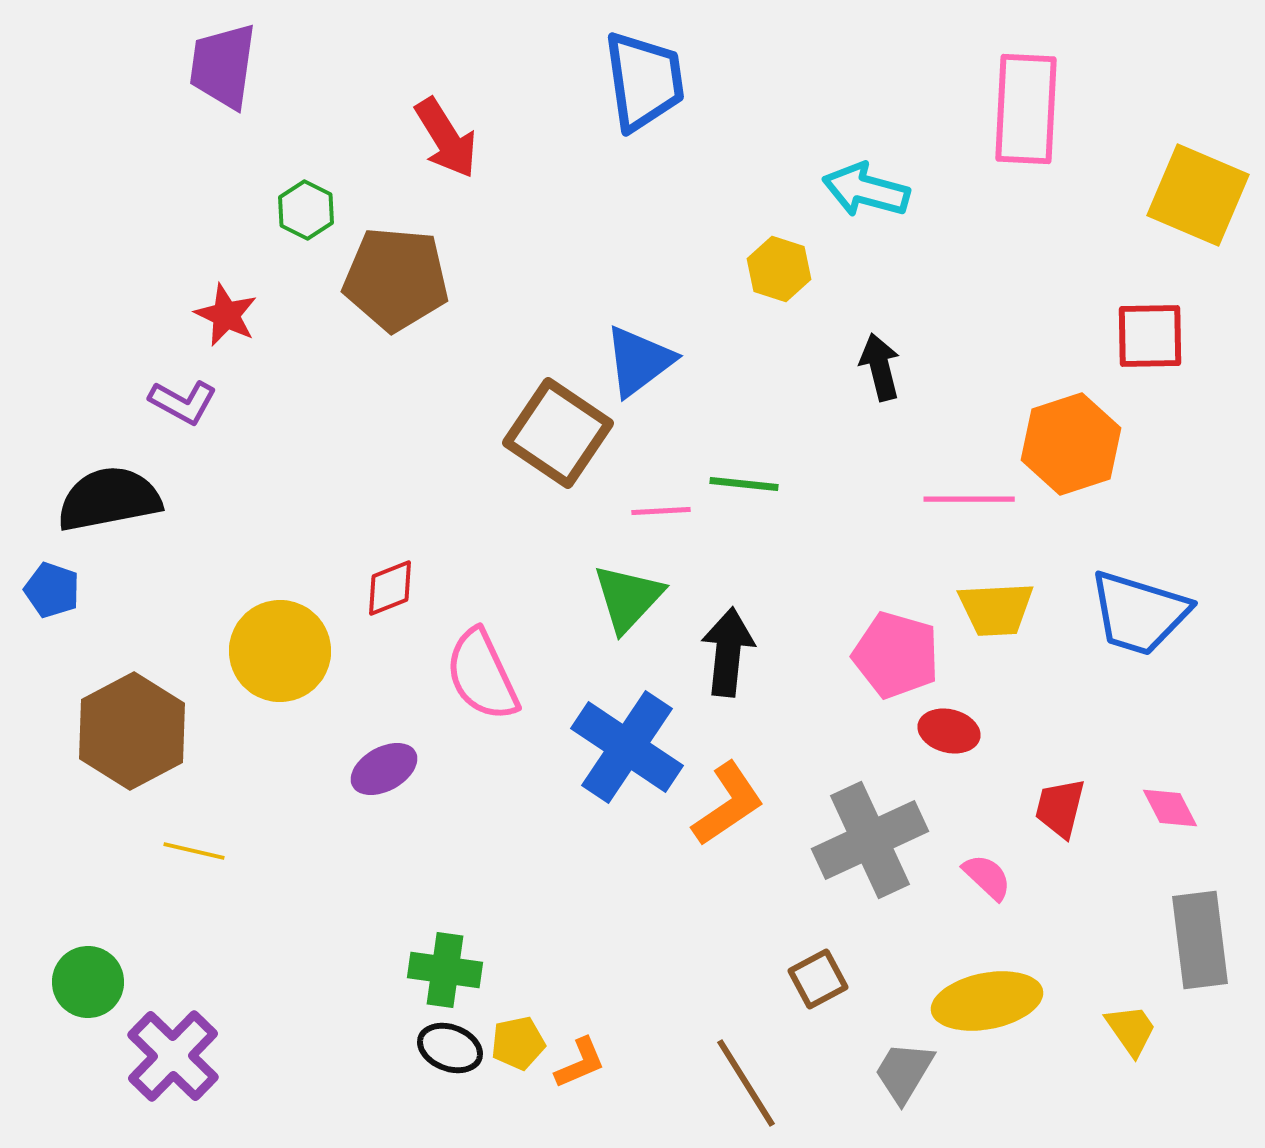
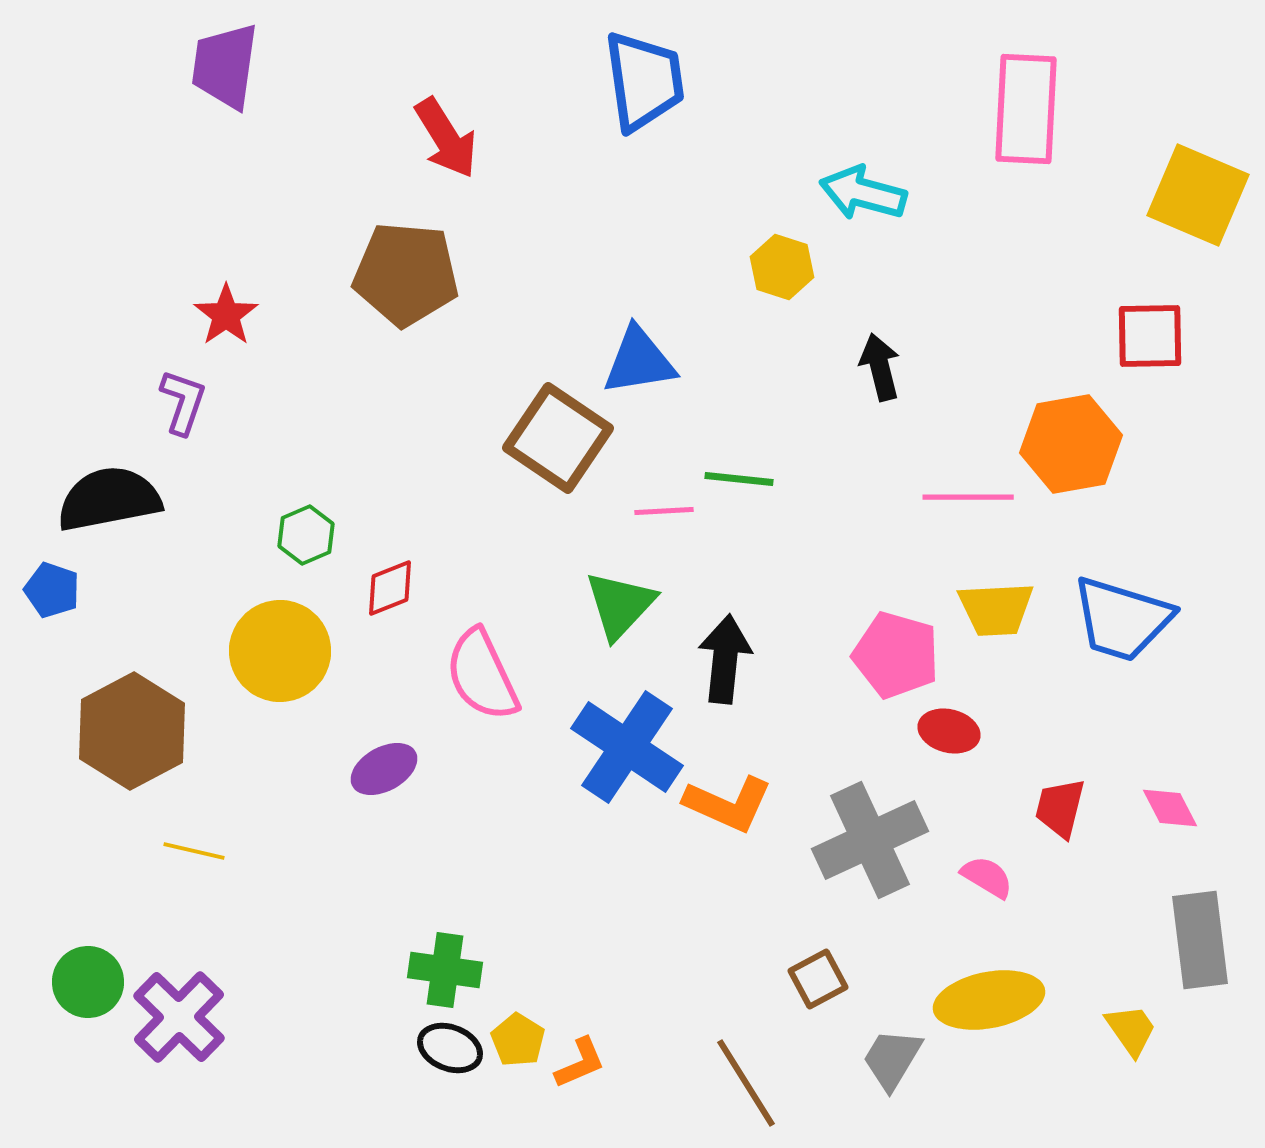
purple trapezoid at (223, 66): moved 2 px right
cyan arrow at (866, 190): moved 3 px left, 3 px down
green hexagon at (306, 210): moved 325 px down; rotated 10 degrees clockwise
yellow hexagon at (779, 269): moved 3 px right, 2 px up
brown pentagon at (396, 279): moved 10 px right, 5 px up
red star at (226, 315): rotated 12 degrees clockwise
blue triangle at (639, 361): rotated 28 degrees clockwise
purple L-shape at (183, 402): rotated 100 degrees counterclockwise
brown square at (558, 433): moved 5 px down
orange hexagon at (1071, 444): rotated 8 degrees clockwise
green line at (744, 484): moved 5 px left, 5 px up
pink line at (969, 499): moved 1 px left, 2 px up
pink line at (661, 511): moved 3 px right
green triangle at (628, 598): moved 8 px left, 7 px down
blue trapezoid at (1139, 613): moved 17 px left, 6 px down
black arrow at (728, 652): moved 3 px left, 7 px down
orange L-shape at (728, 804): rotated 58 degrees clockwise
pink semicircle at (987, 877): rotated 12 degrees counterclockwise
yellow ellipse at (987, 1001): moved 2 px right, 1 px up
yellow pentagon at (518, 1043): moved 3 px up; rotated 28 degrees counterclockwise
purple cross at (173, 1056): moved 6 px right, 39 px up
gray trapezoid at (904, 1072): moved 12 px left, 13 px up
